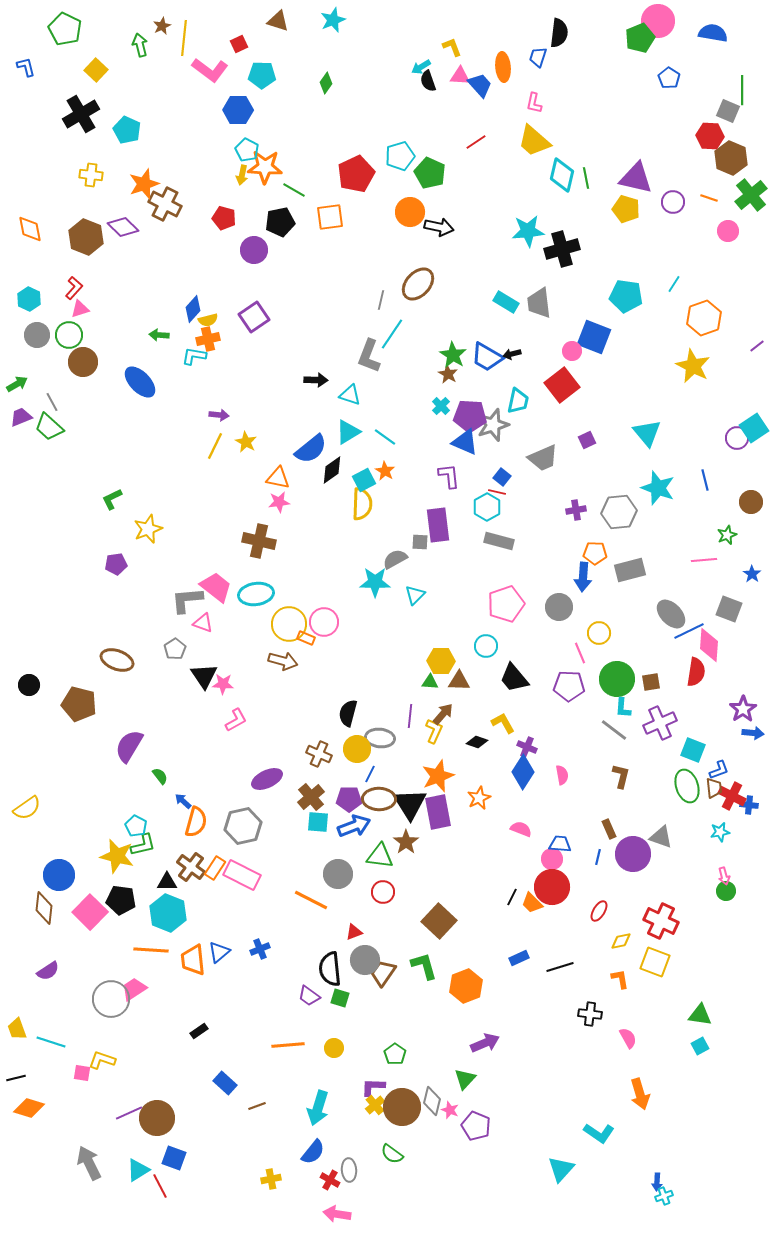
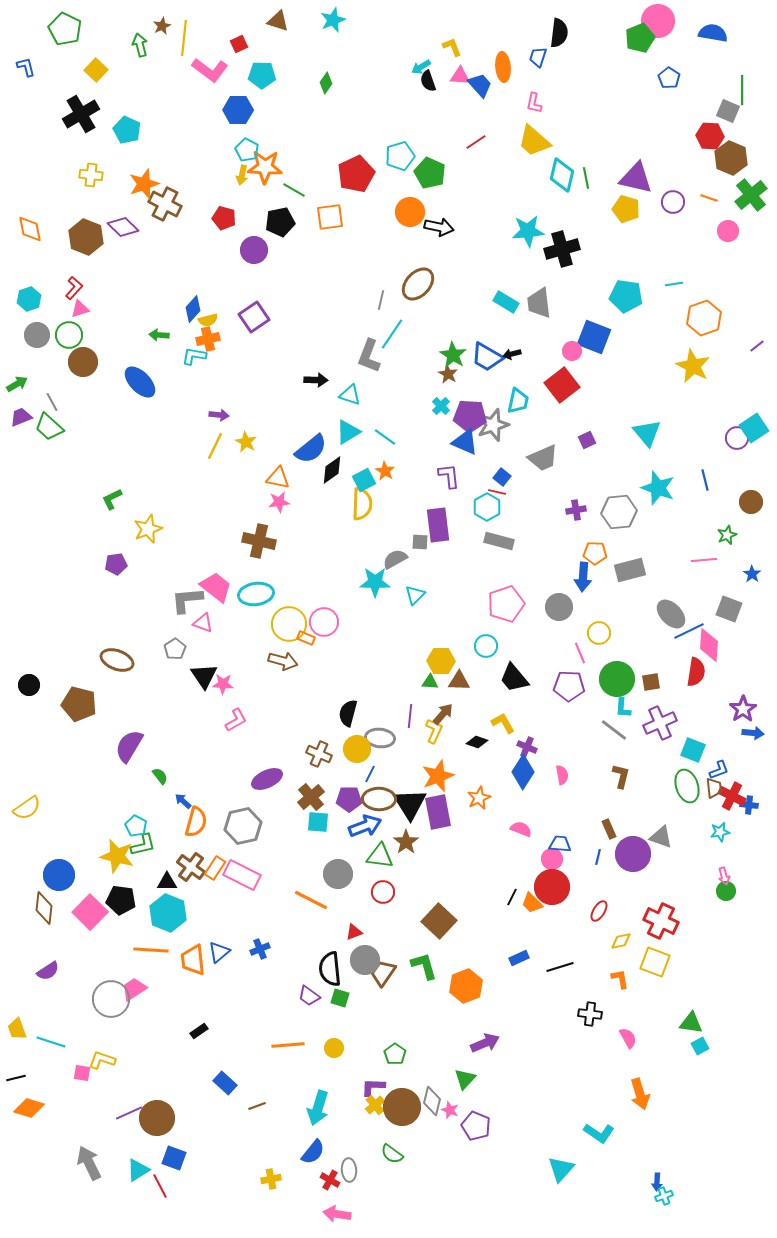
cyan line at (674, 284): rotated 48 degrees clockwise
cyan hexagon at (29, 299): rotated 15 degrees clockwise
blue arrow at (354, 826): moved 11 px right
green triangle at (700, 1015): moved 9 px left, 8 px down
